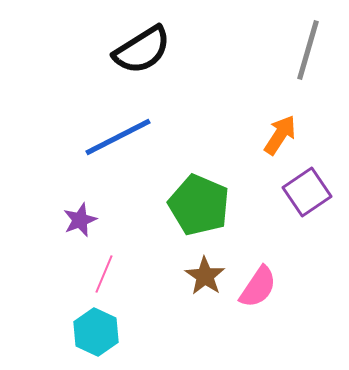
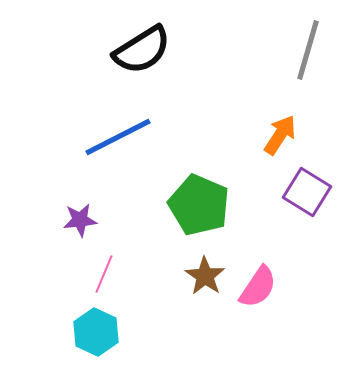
purple square: rotated 24 degrees counterclockwise
purple star: rotated 16 degrees clockwise
